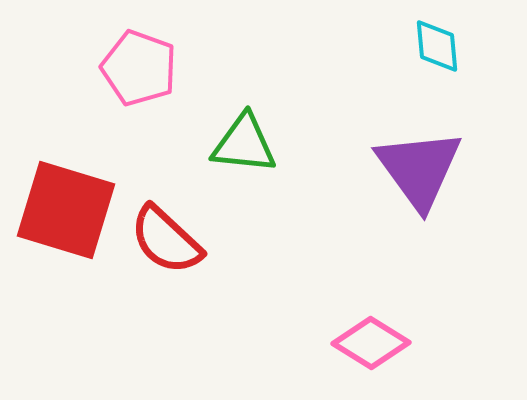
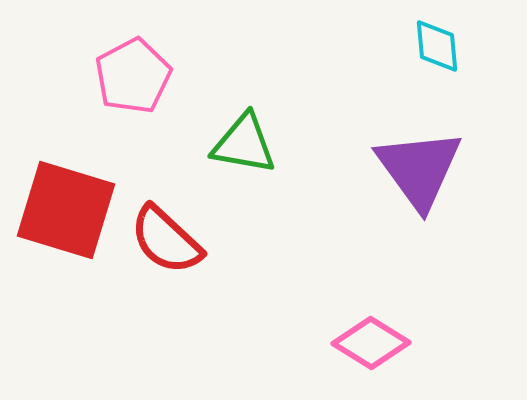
pink pentagon: moved 6 px left, 8 px down; rotated 24 degrees clockwise
green triangle: rotated 4 degrees clockwise
